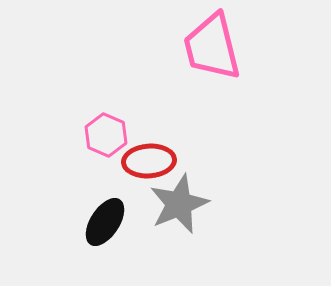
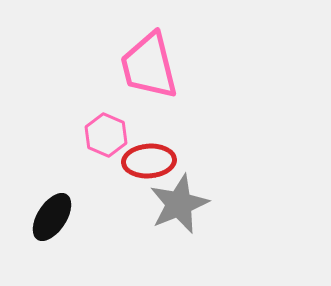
pink trapezoid: moved 63 px left, 19 px down
black ellipse: moved 53 px left, 5 px up
